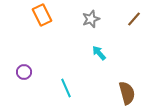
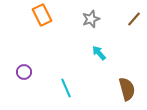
brown semicircle: moved 4 px up
